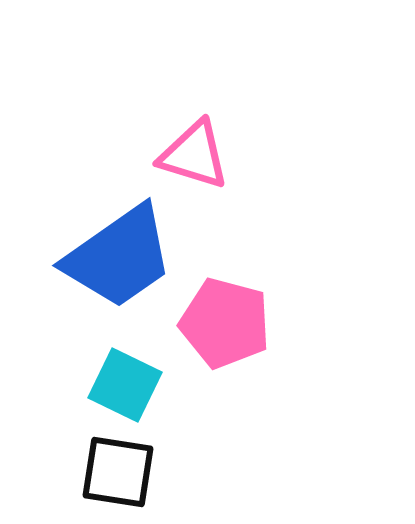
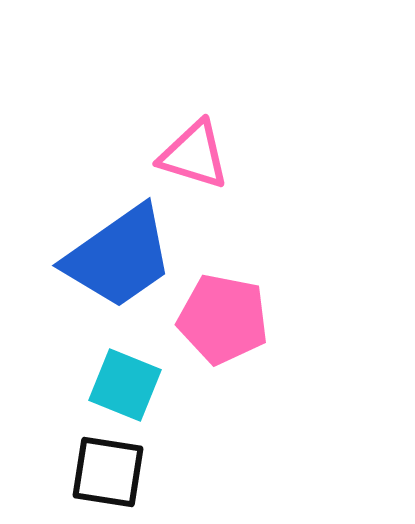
pink pentagon: moved 2 px left, 4 px up; rotated 4 degrees counterclockwise
cyan square: rotated 4 degrees counterclockwise
black square: moved 10 px left
